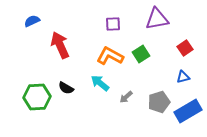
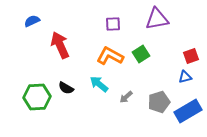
red square: moved 6 px right, 8 px down; rotated 14 degrees clockwise
blue triangle: moved 2 px right
cyan arrow: moved 1 px left, 1 px down
